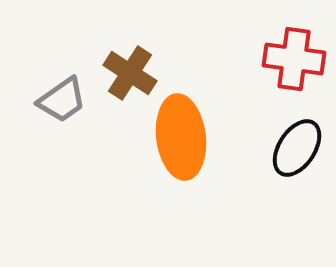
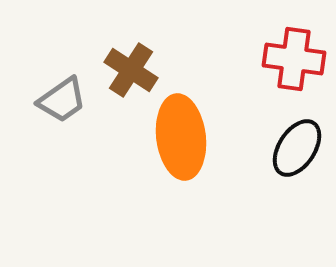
brown cross: moved 1 px right, 3 px up
